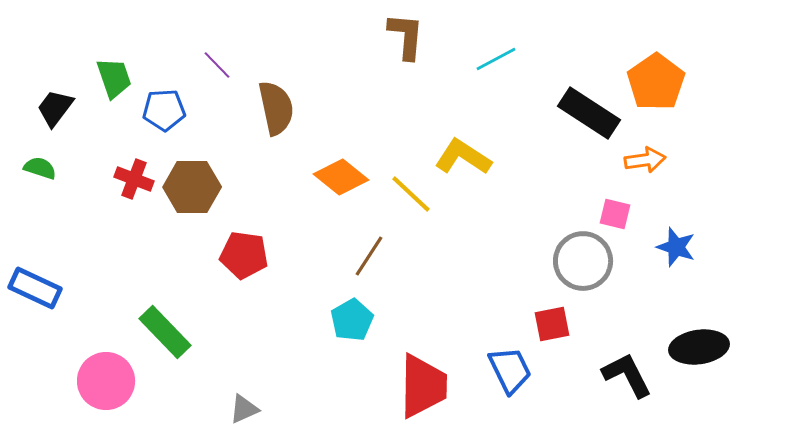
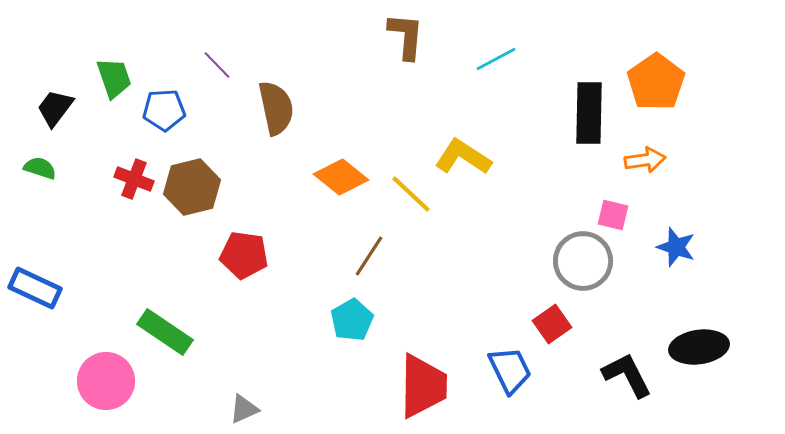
black rectangle: rotated 58 degrees clockwise
brown hexagon: rotated 14 degrees counterclockwise
pink square: moved 2 px left, 1 px down
red square: rotated 24 degrees counterclockwise
green rectangle: rotated 12 degrees counterclockwise
